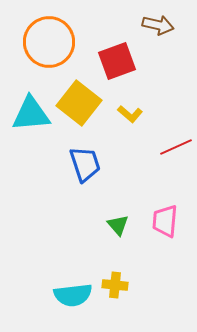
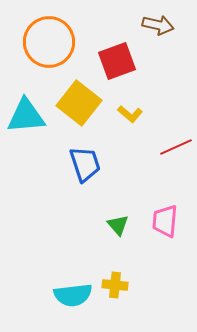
cyan triangle: moved 5 px left, 2 px down
